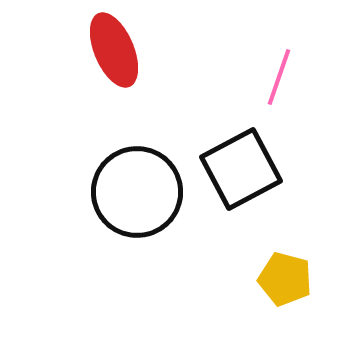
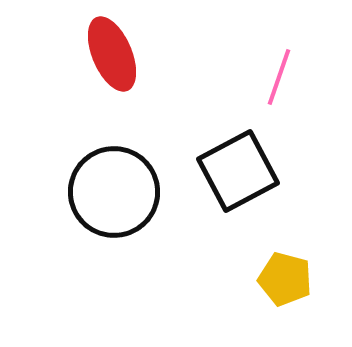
red ellipse: moved 2 px left, 4 px down
black square: moved 3 px left, 2 px down
black circle: moved 23 px left
